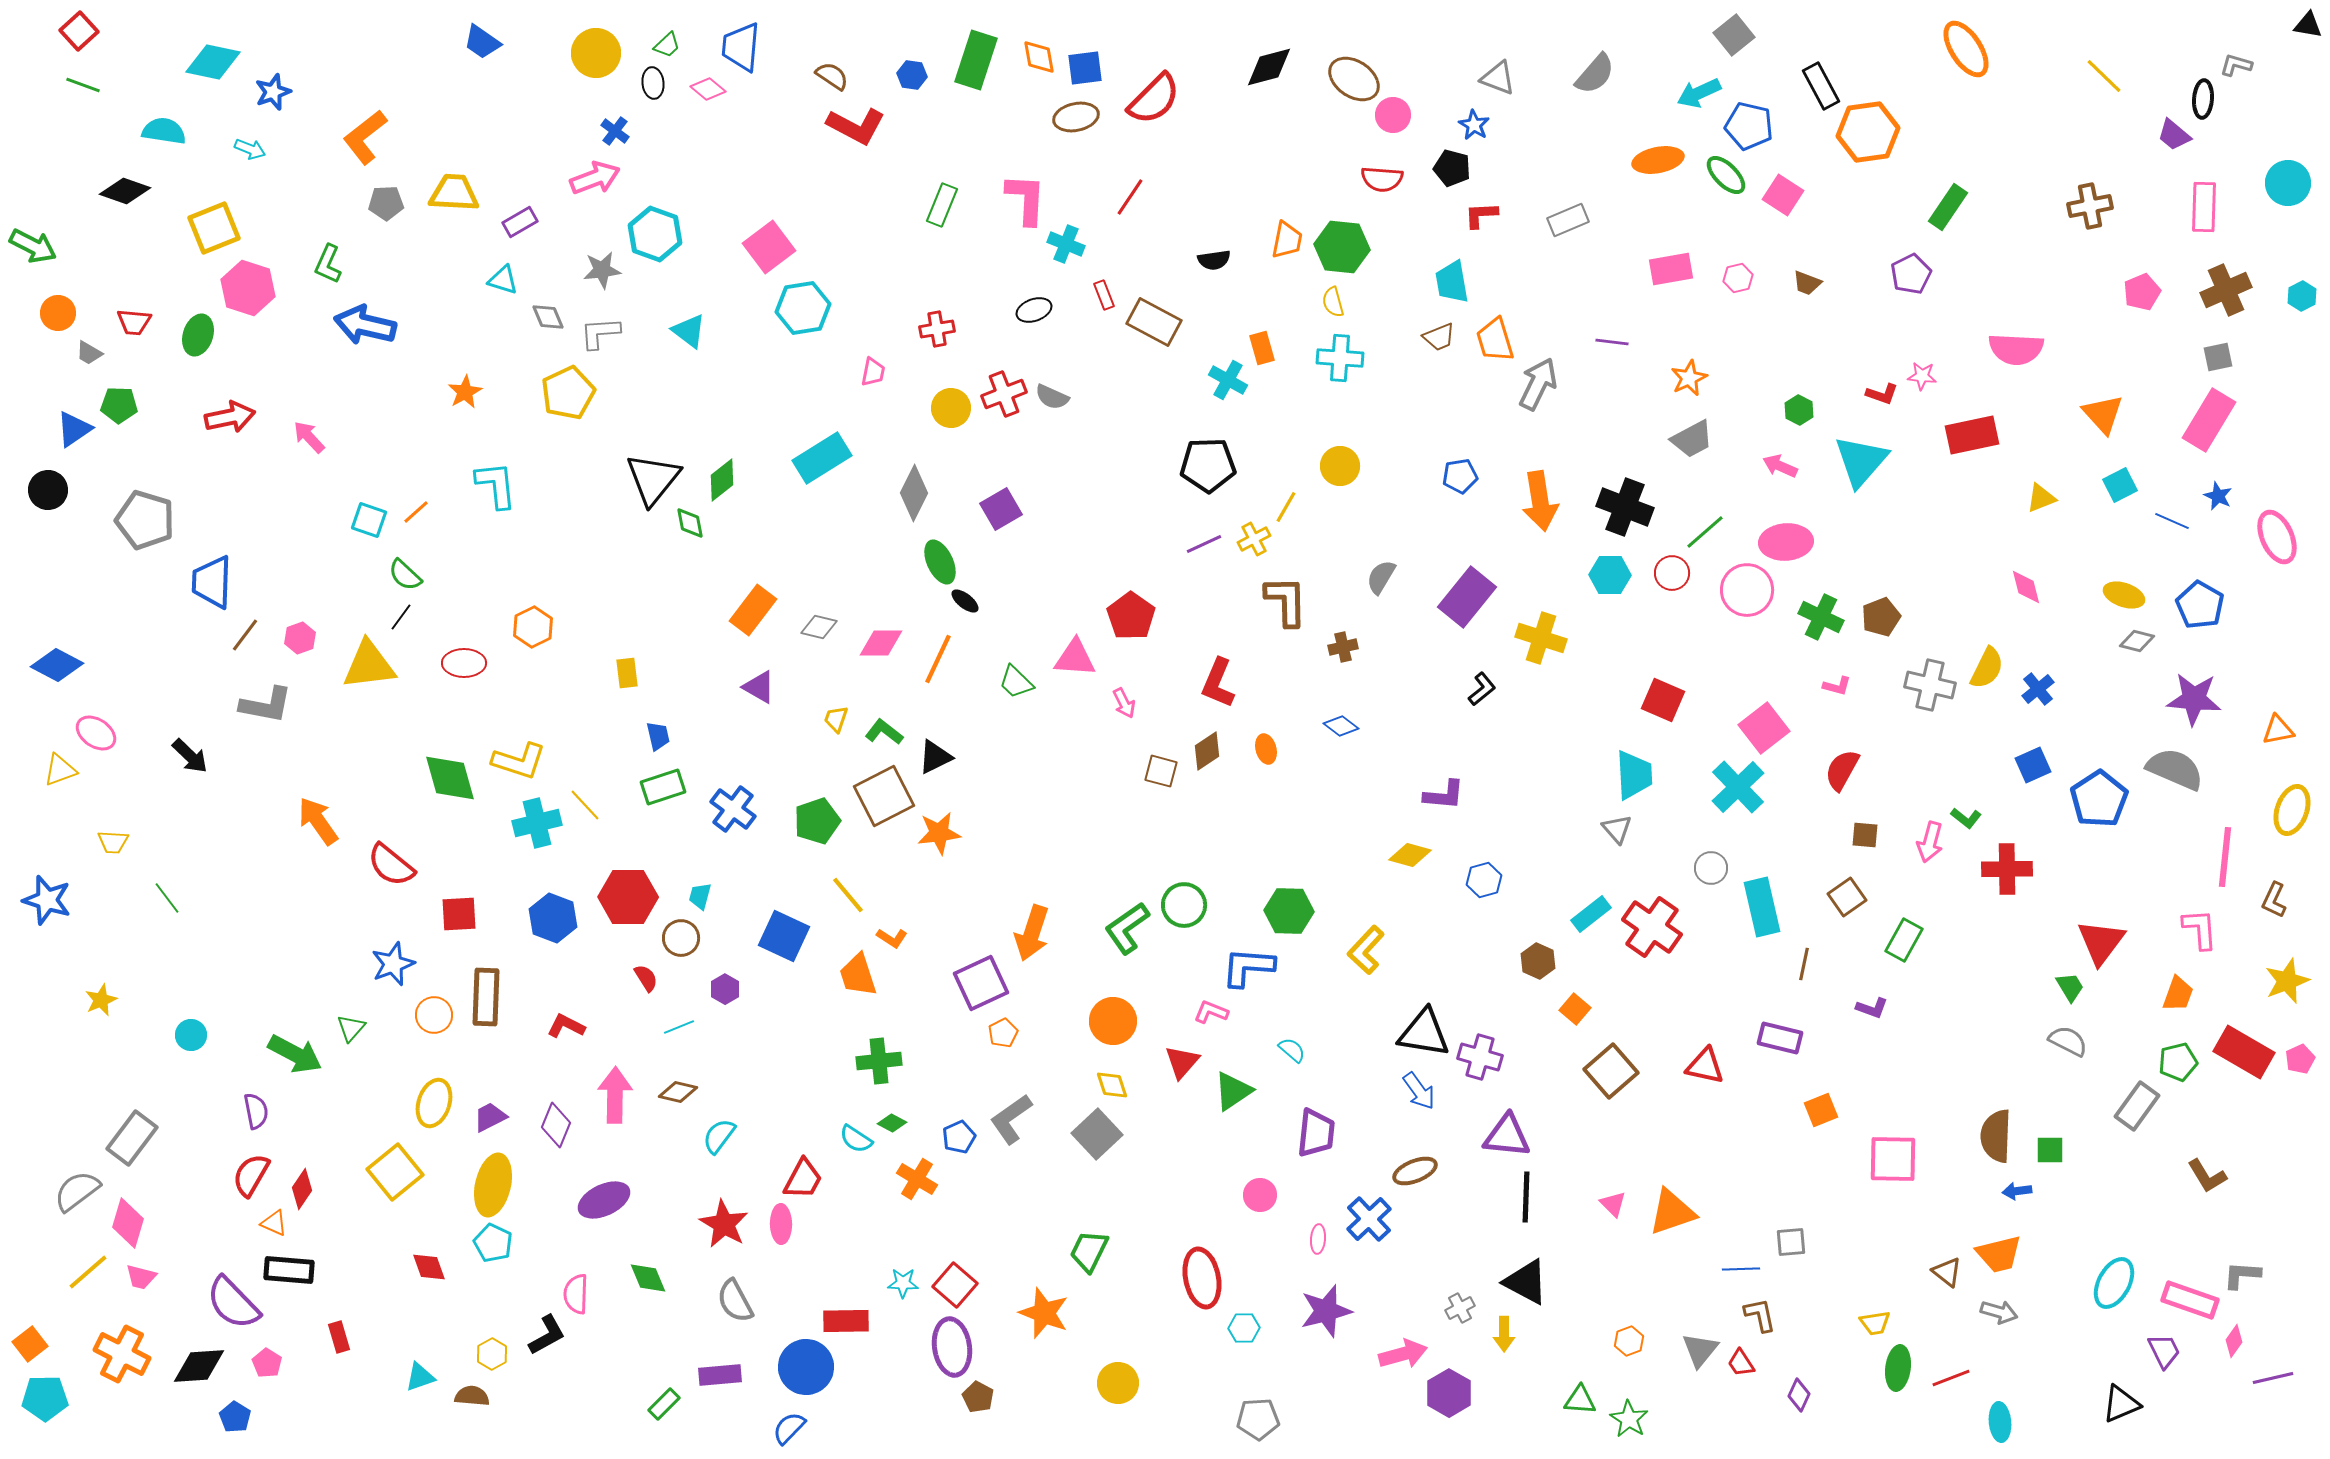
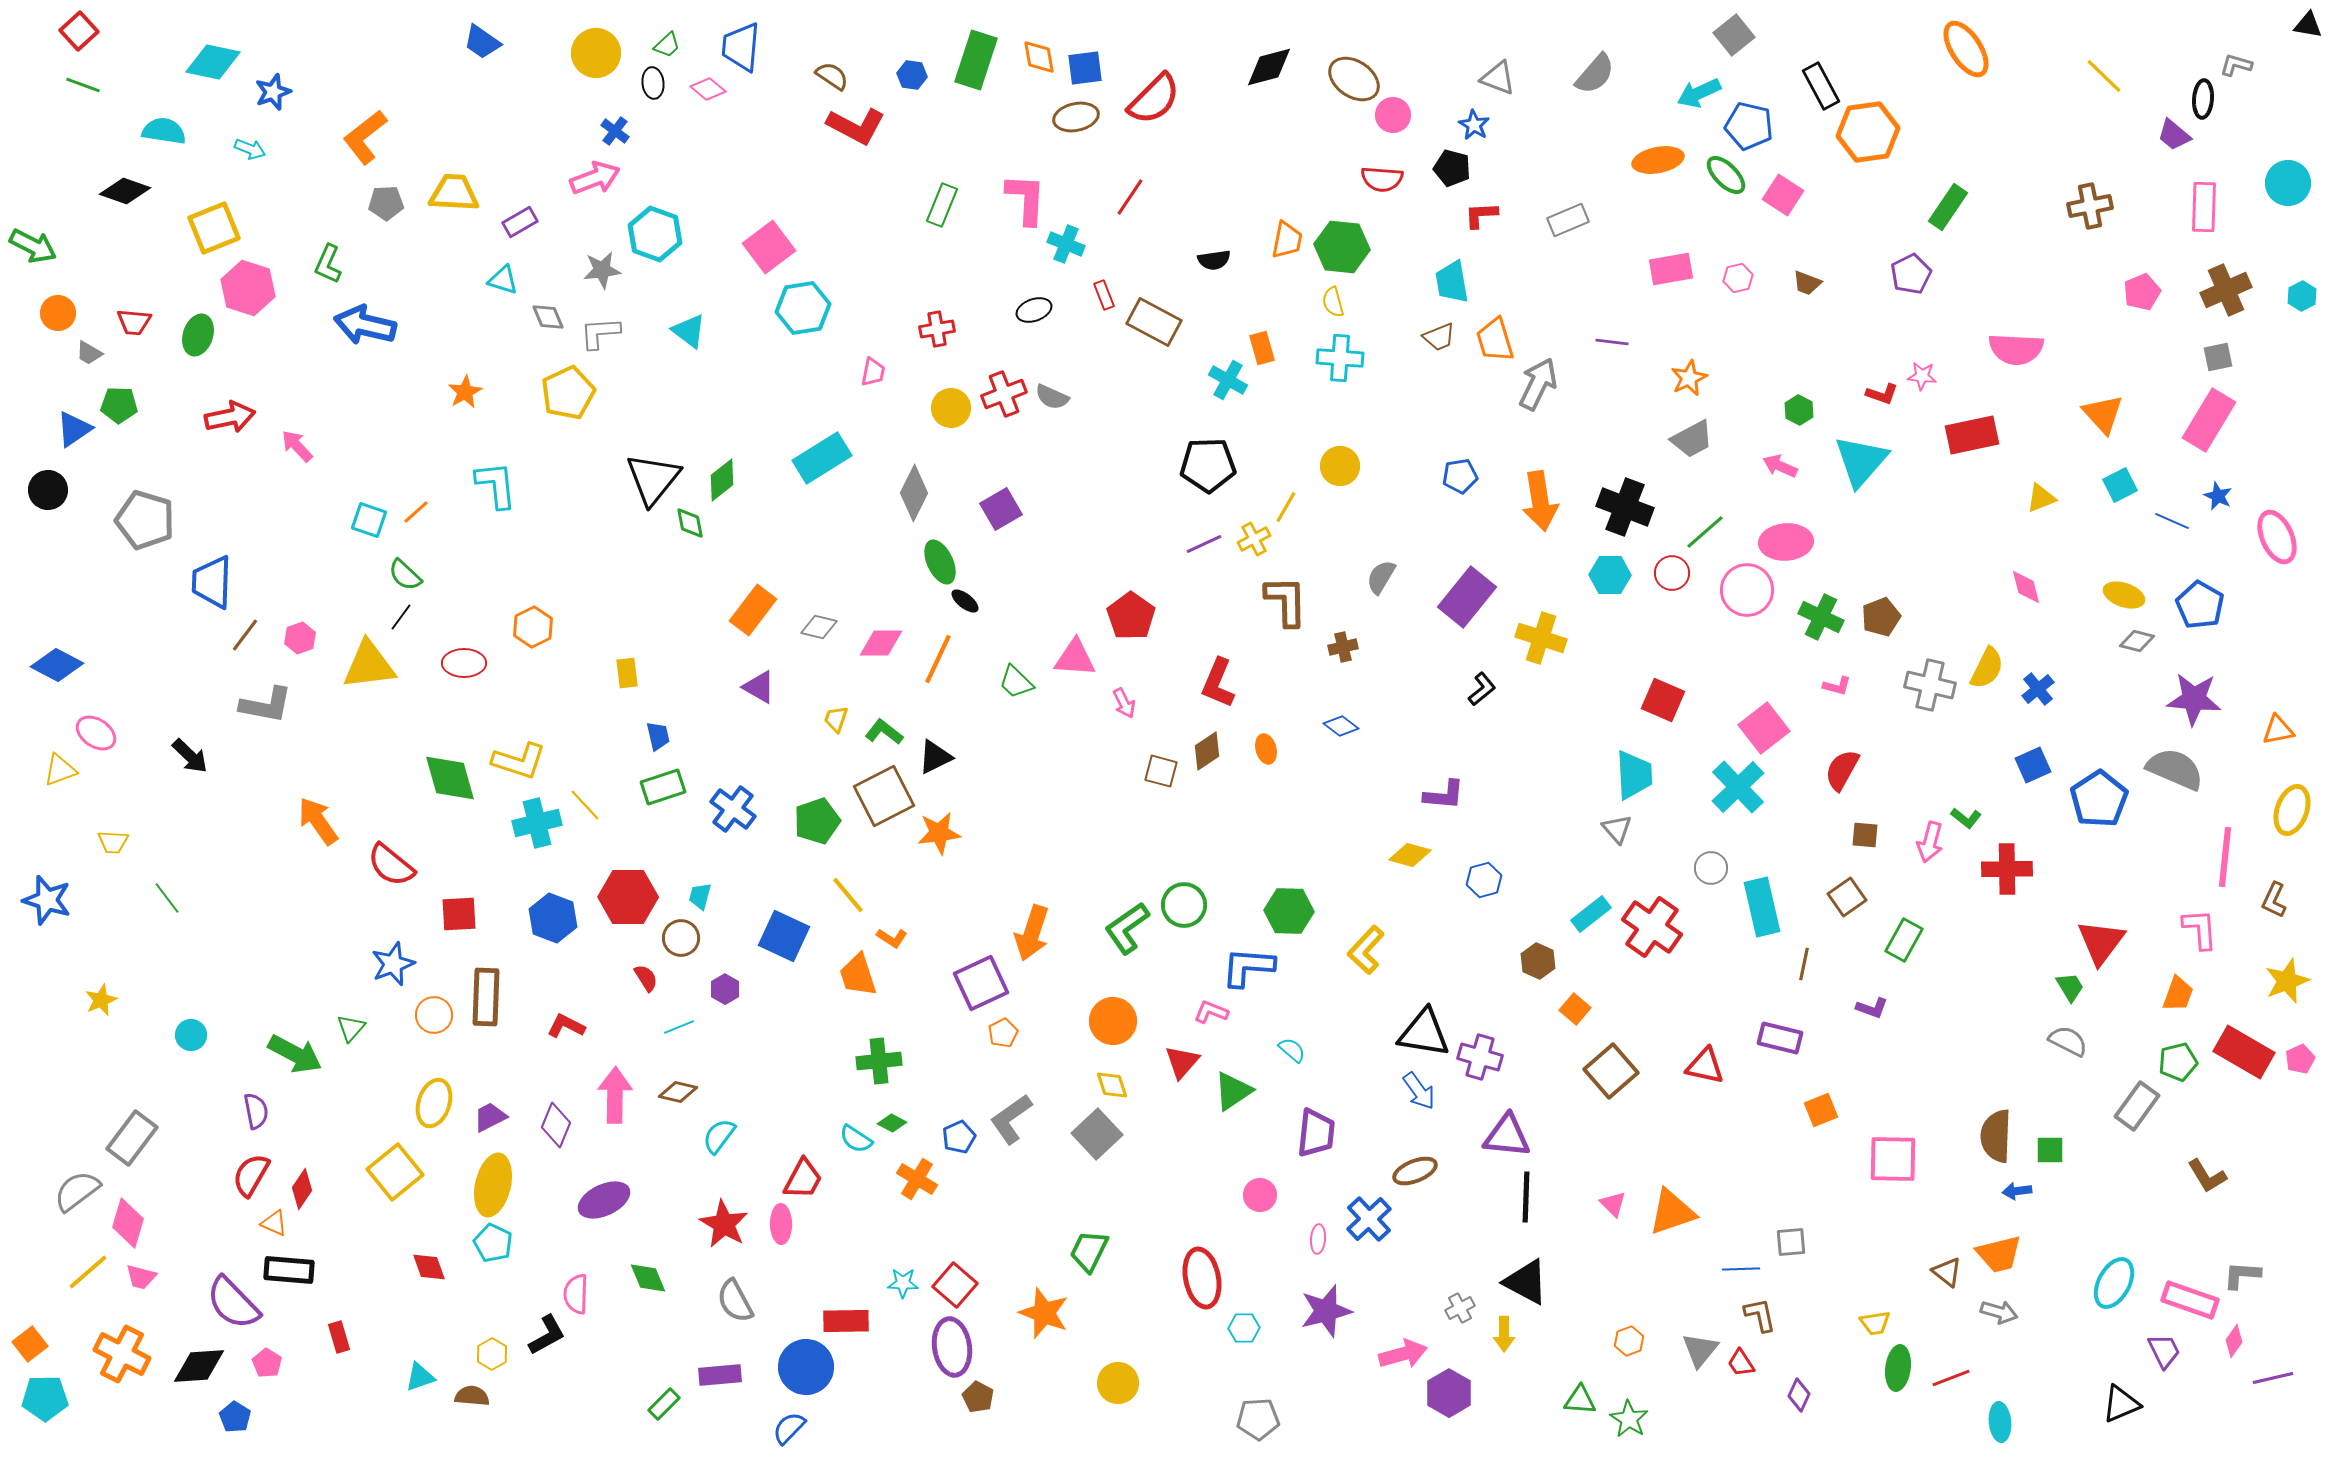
pink arrow at (309, 437): moved 12 px left, 9 px down
